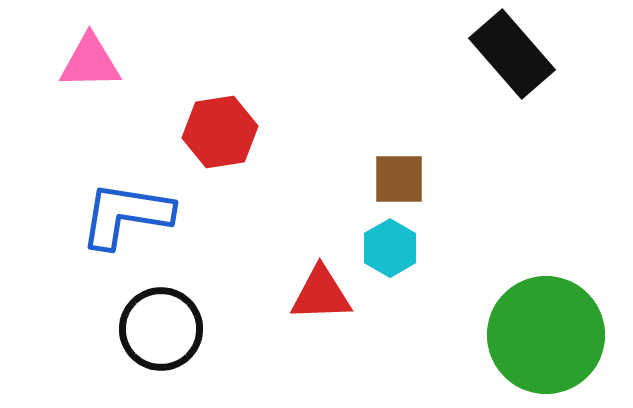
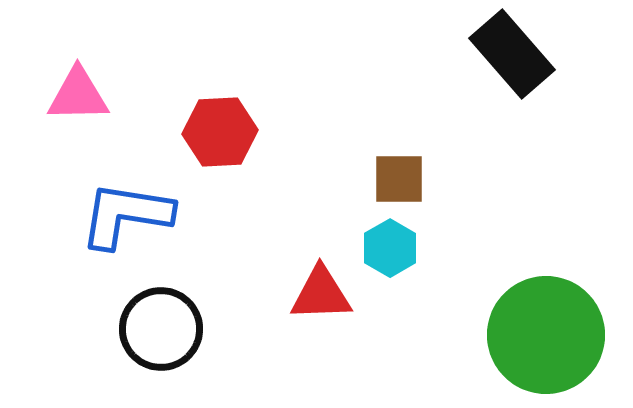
pink triangle: moved 12 px left, 33 px down
red hexagon: rotated 6 degrees clockwise
